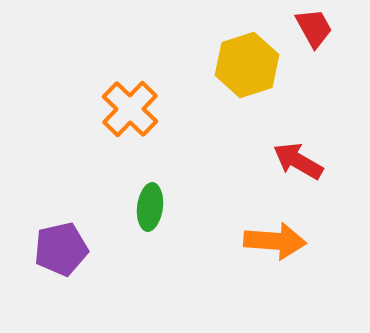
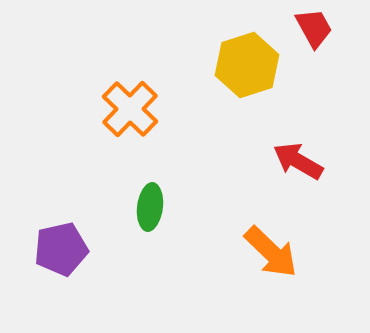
orange arrow: moved 4 px left, 11 px down; rotated 40 degrees clockwise
